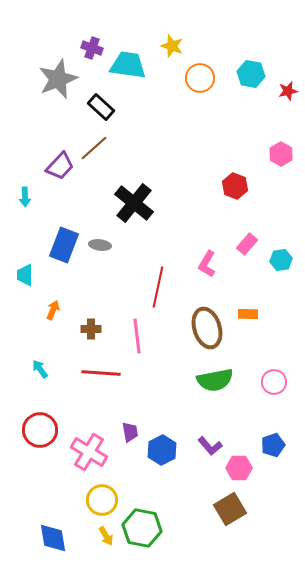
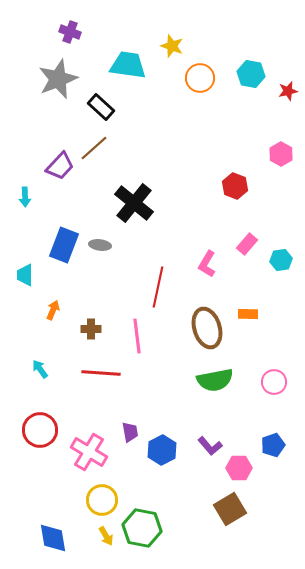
purple cross at (92, 48): moved 22 px left, 16 px up
